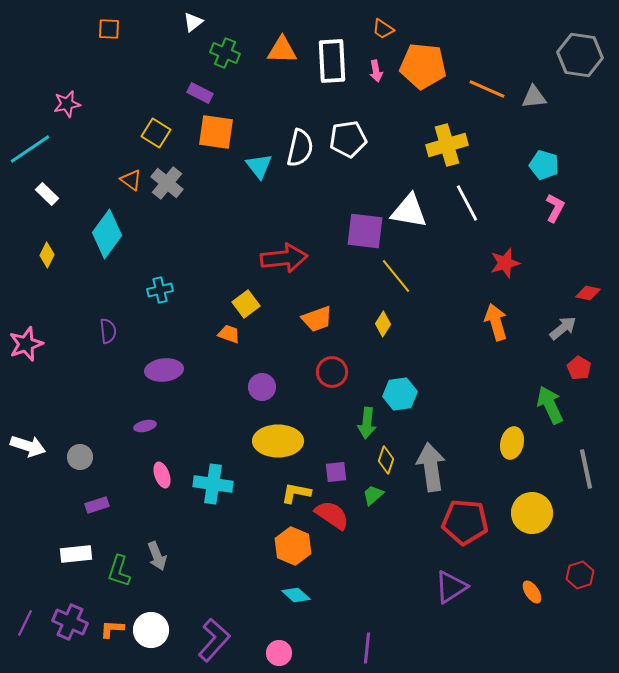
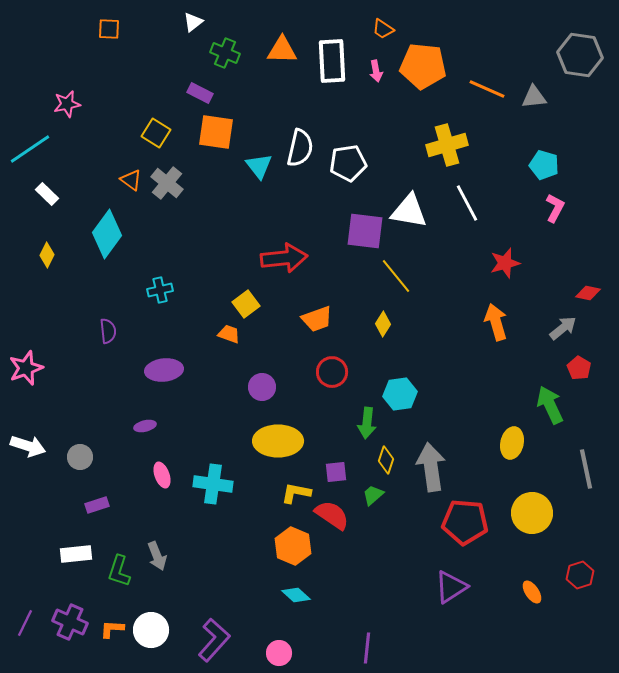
white pentagon at (348, 139): moved 24 px down
pink star at (26, 344): moved 24 px down
